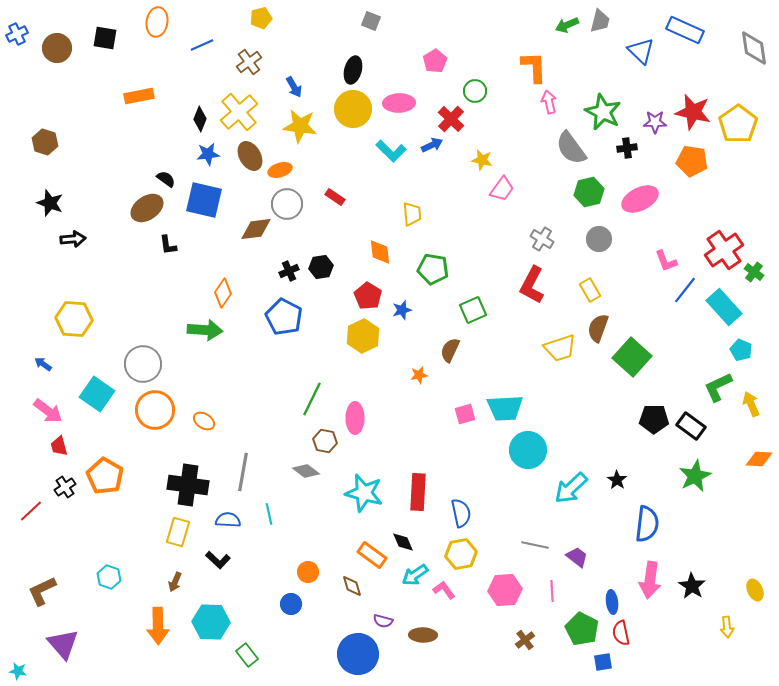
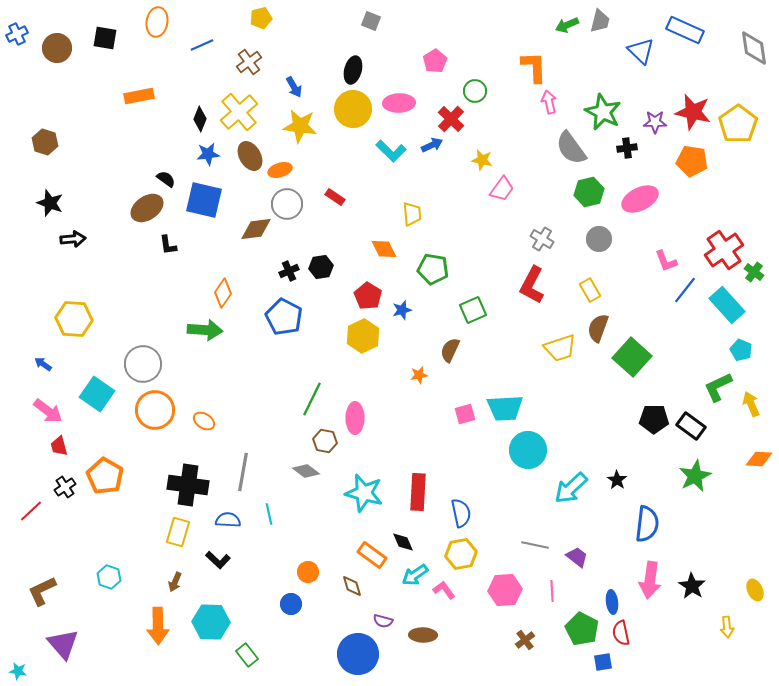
orange diamond at (380, 252): moved 4 px right, 3 px up; rotated 20 degrees counterclockwise
cyan rectangle at (724, 307): moved 3 px right, 2 px up
